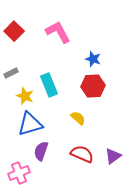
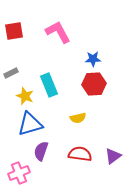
red square: rotated 36 degrees clockwise
blue star: rotated 21 degrees counterclockwise
red hexagon: moved 1 px right, 2 px up
yellow semicircle: rotated 126 degrees clockwise
red semicircle: moved 2 px left; rotated 15 degrees counterclockwise
